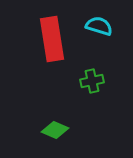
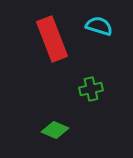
red rectangle: rotated 12 degrees counterclockwise
green cross: moved 1 px left, 8 px down
